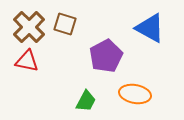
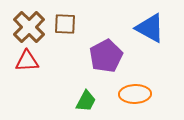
brown square: rotated 15 degrees counterclockwise
red triangle: rotated 15 degrees counterclockwise
orange ellipse: rotated 12 degrees counterclockwise
